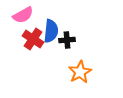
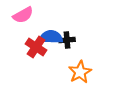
blue semicircle: moved 6 px down; rotated 95 degrees counterclockwise
red cross: moved 3 px right, 8 px down
